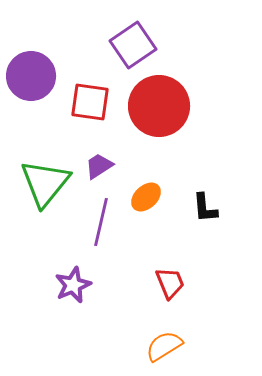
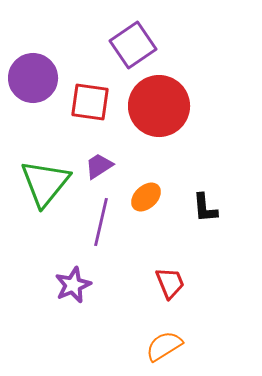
purple circle: moved 2 px right, 2 px down
